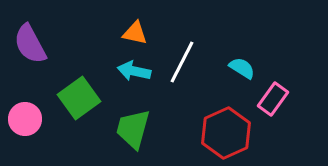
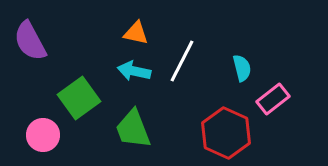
orange triangle: moved 1 px right
purple semicircle: moved 3 px up
white line: moved 1 px up
cyan semicircle: rotated 44 degrees clockwise
pink rectangle: rotated 16 degrees clockwise
pink circle: moved 18 px right, 16 px down
green trapezoid: rotated 36 degrees counterclockwise
red hexagon: rotated 12 degrees counterclockwise
